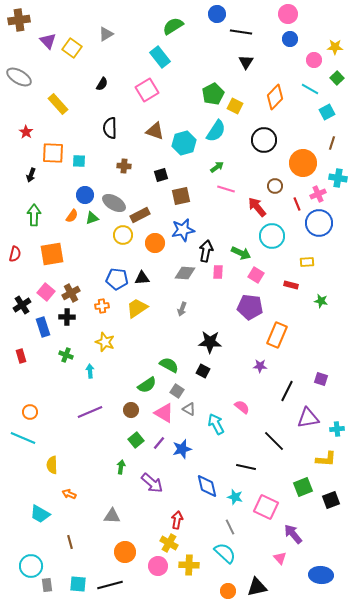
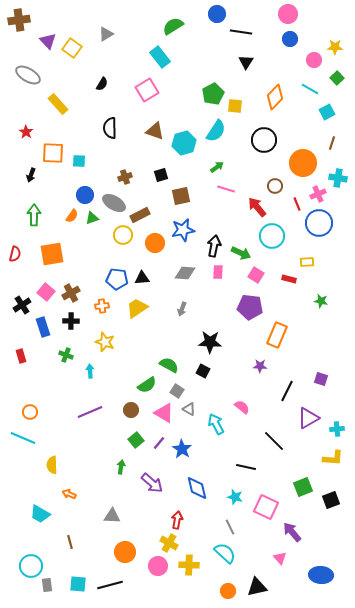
gray ellipse at (19, 77): moved 9 px right, 2 px up
yellow square at (235, 106): rotated 21 degrees counterclockwise
brown cross at (124, 166): moved 1 px right, 11 px down; rotated 24 degrees counterclockwise
black arrow at (206, 251): moved 8 px right, 5 px up
red rectangle at (291, 285): moved 2 px left, 6 px up
black cross at (67, 317): moved 4 px right, 4 px down
purple triangle at (308, 418): rotated 20 degrees counterclockwise
blue star at (182, 449): rotated 24 degrees counterclockwise
yellow L-shape at (326, 459): moved 7 px right, 1 px up
blue diamond at (207, 486): moved 10 px left, 2 px down
purple arrow at (293, 534): moved 1 px left, 2 px up
